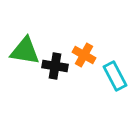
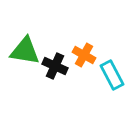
black cross: rotated 15 degrees clockwise
cyan rectangle: moved 3 px left, 1 px up
